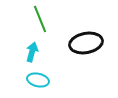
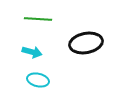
green line: moved 2 px left; rotated 64 degrees counterclockwise
cyan arrow: rotated 90 degrees clockwise
